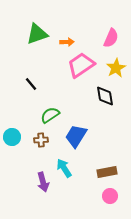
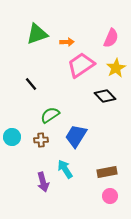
black diamond: rotated 35 degrees counterclockwise
cyan arrow: moved 1 px right, 1 px down
